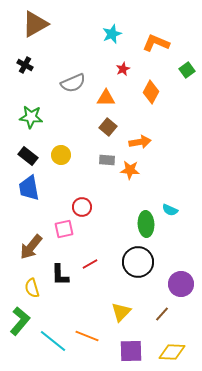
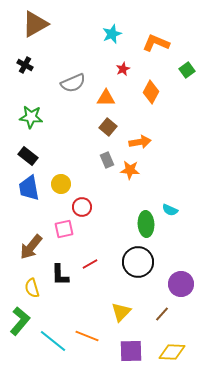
yellow circle: moved 29 px down
gray rectangle: rotated 63 degrees clockwise
